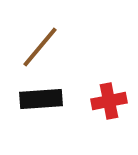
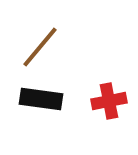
black rectangle: rotated 12 degrees clockwise
